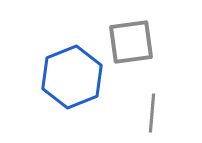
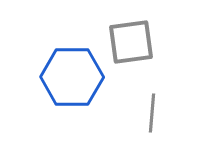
blue hexagon: rotated 22 degrees clockwise
